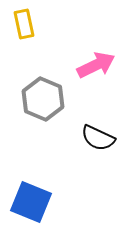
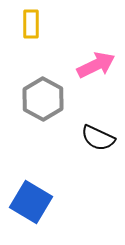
yellow rectangle: moved 7 px right; rotated 12 degrees clockwise
gray hexagon: rotated 6 degrees clockwise
blue square: rotated 9 degrees clockwise
